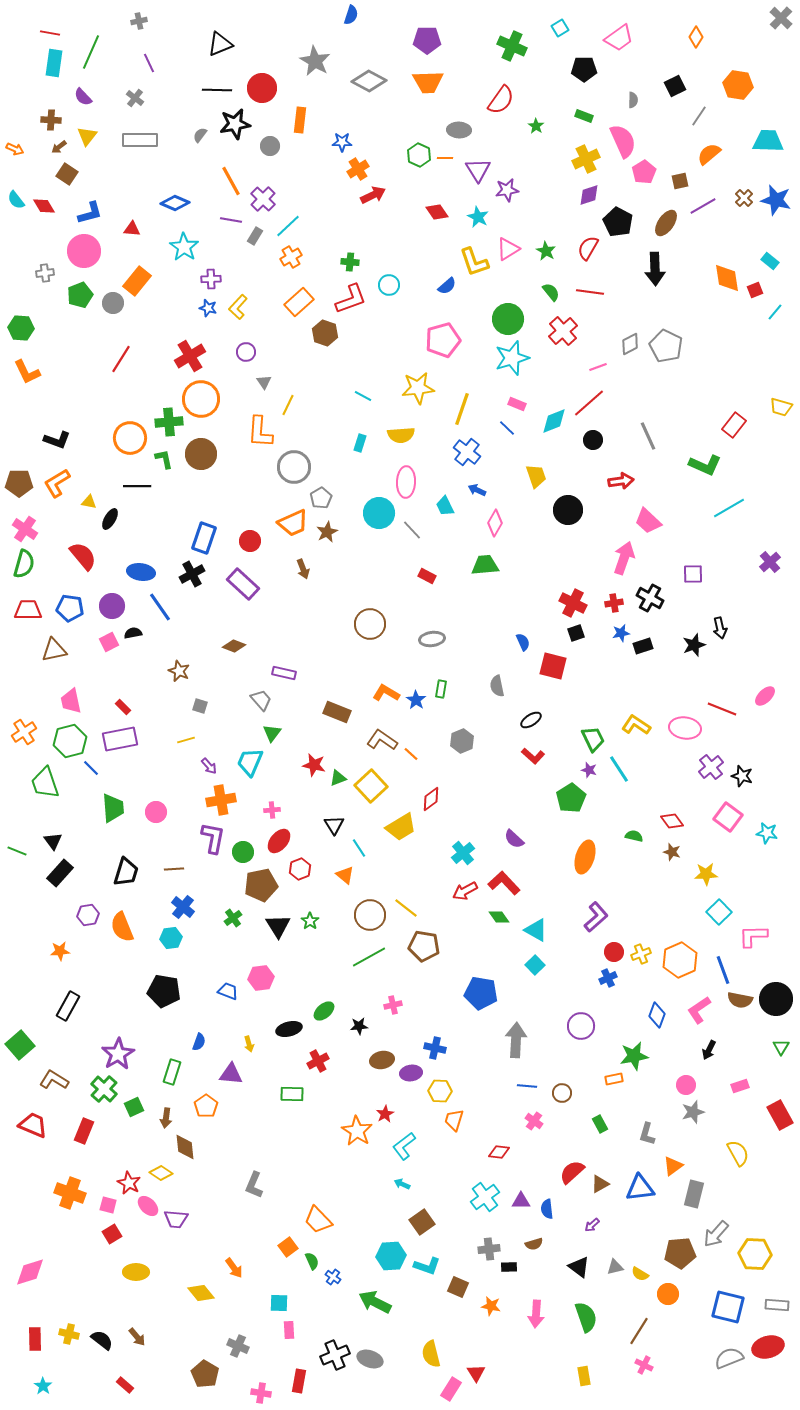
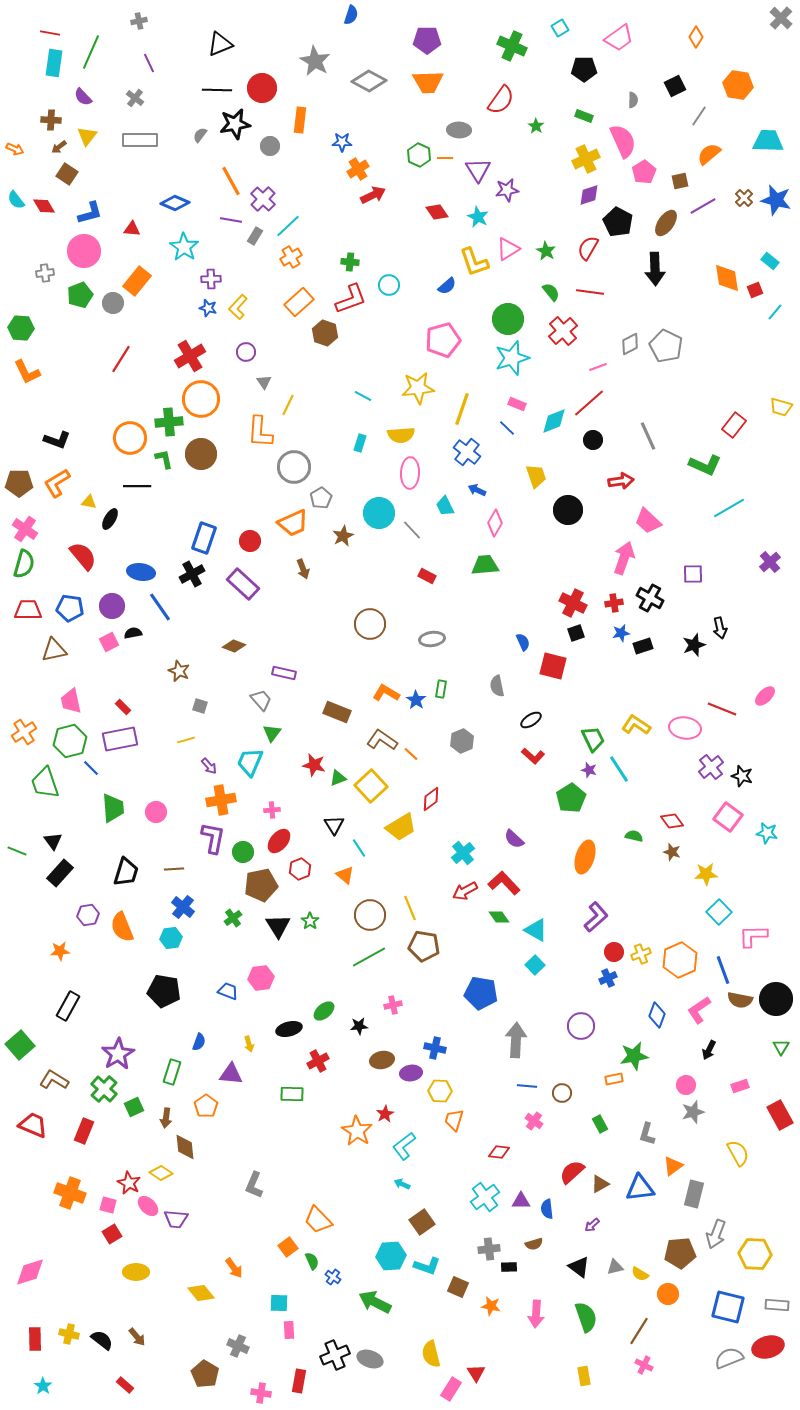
pink ellipse at (406, 482): moved 4 px right, 9 px up
brown star at (327, 532): moved 16 px right, 4 px down
yellow line at (406, 908): moved 4 px right; rotated 30 degrees clockwise
gray arrow at (716, 1234): rotated 20 degrees counterclockwise
